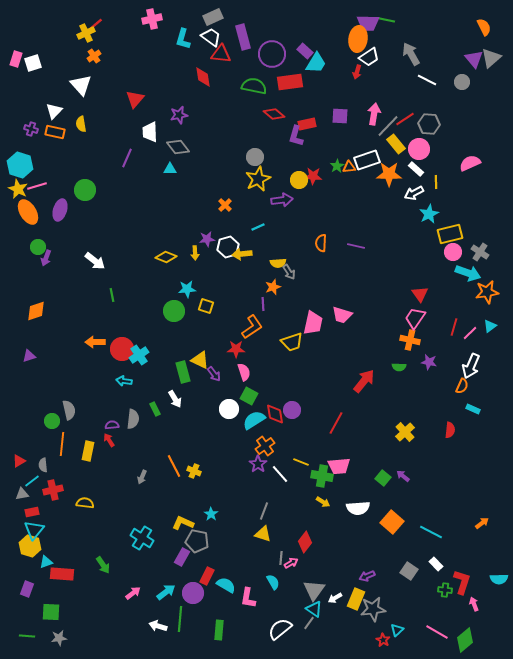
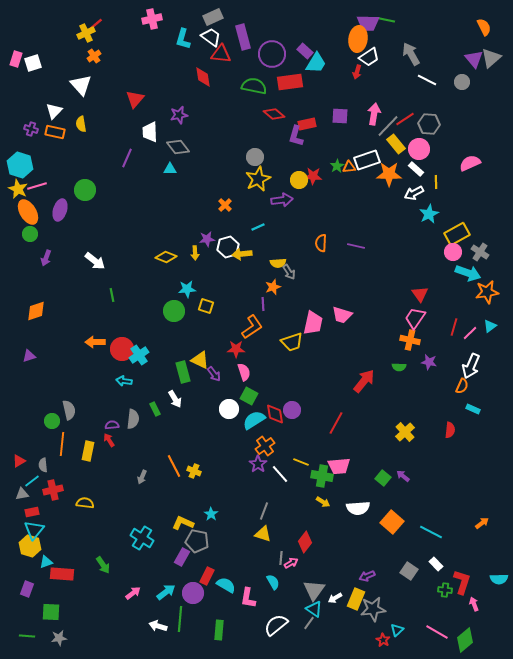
yellow rectangle at (450, 234): moved 7 px right; rotated 15 degrees counterclockwise
green circle at (38, 247): moved 8 px left, 13 px up
white semicircle at (280, 629): moved 4 px left, 4 px up
